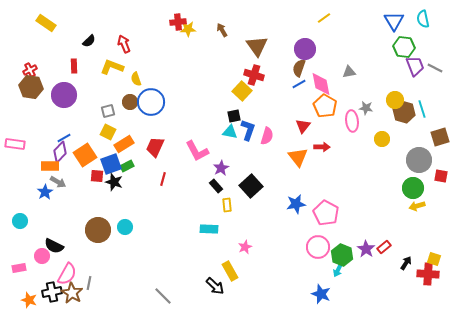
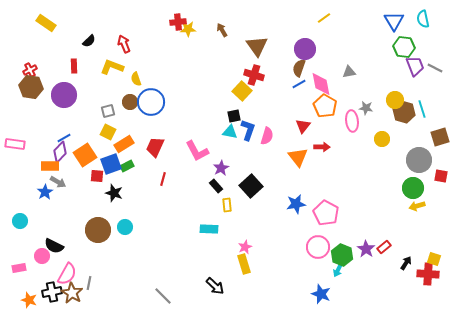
black star at (114, 182): moved 11 px down
yellow rectangle at (230, 271): moved 14 px right, 7 px up; rotated 12 degrees clockwise
